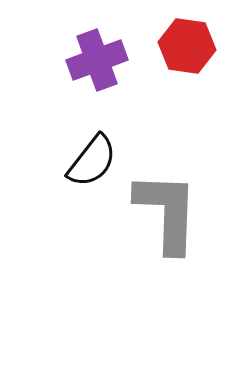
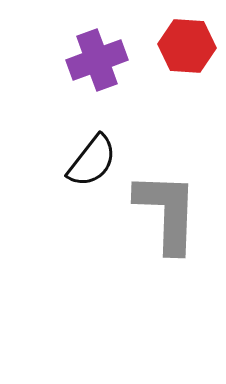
red hexagon: rotated 4 degrees counterclockwise
